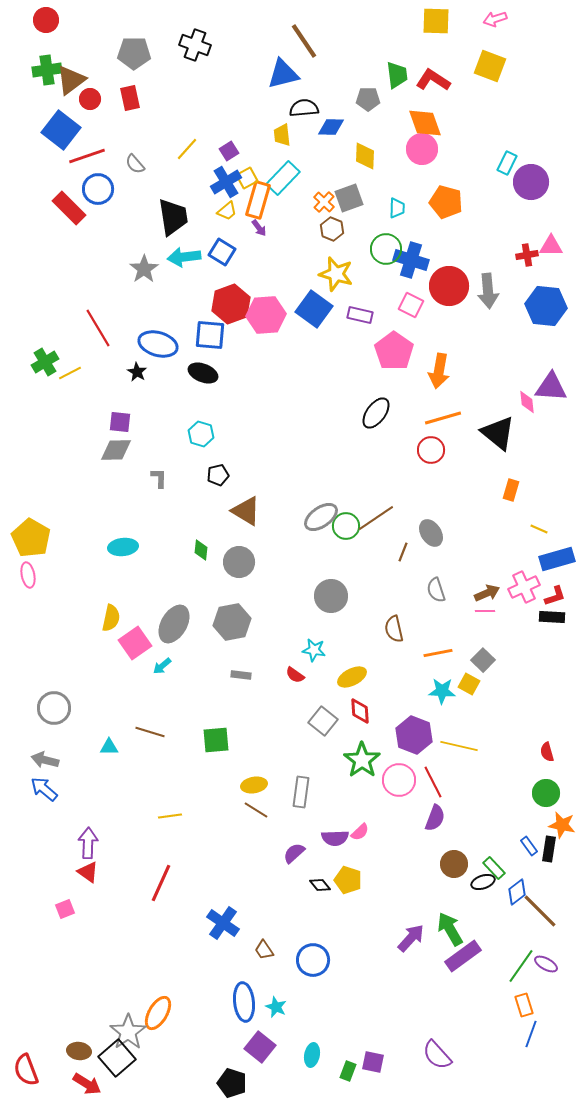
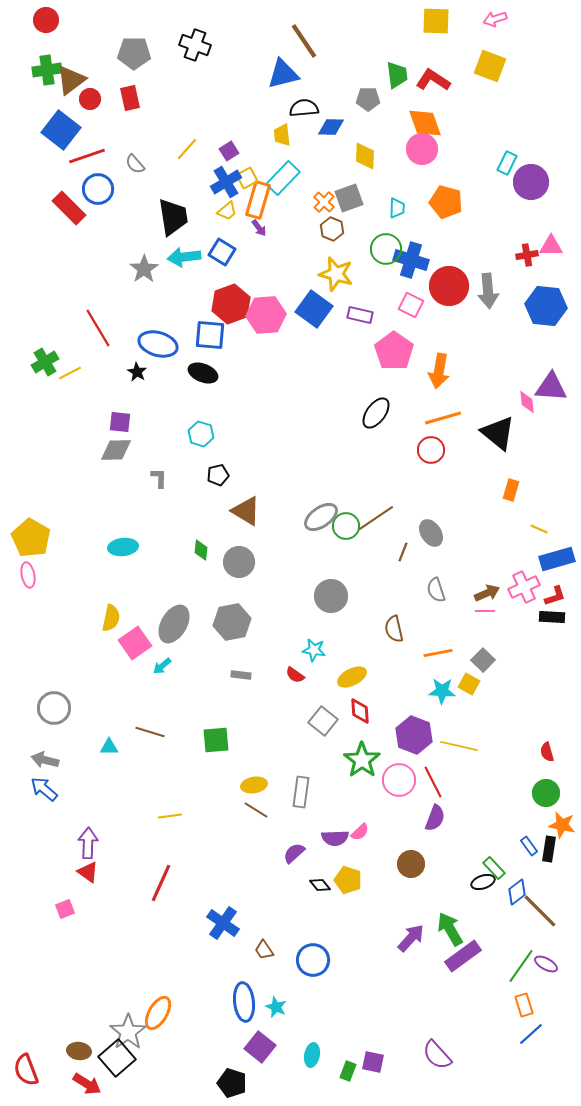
brown circle at (454, 864): moved 43 px left
blue line at (531, 1034): rotated 28 degrees clockwise
